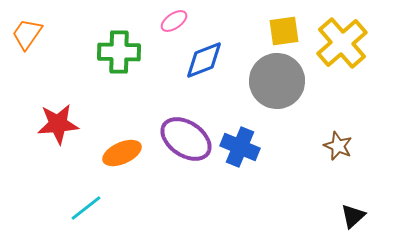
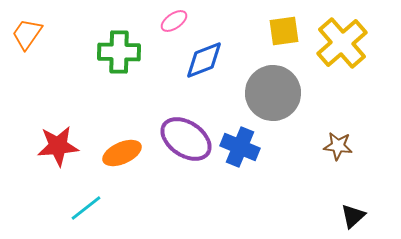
gray circle: moved 4 px left, 12 px down
red star: moved 22 px down
brown star: rotated 16 degrees counterclockwise
